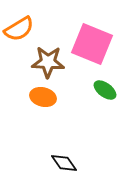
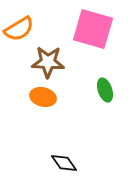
pink square: moved 1 px right, 15 px up; rotated 6 degrees counterclockwise
green ellipse: rotated 35 degrees clockwise
